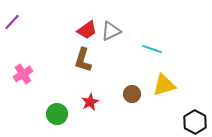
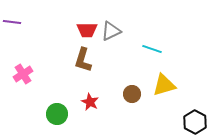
purple line: rotated 54 degrees clockwise
red trapezoid: rotated 35 degrees clockwise
red star: rotated 18 degrees counterclockwise
